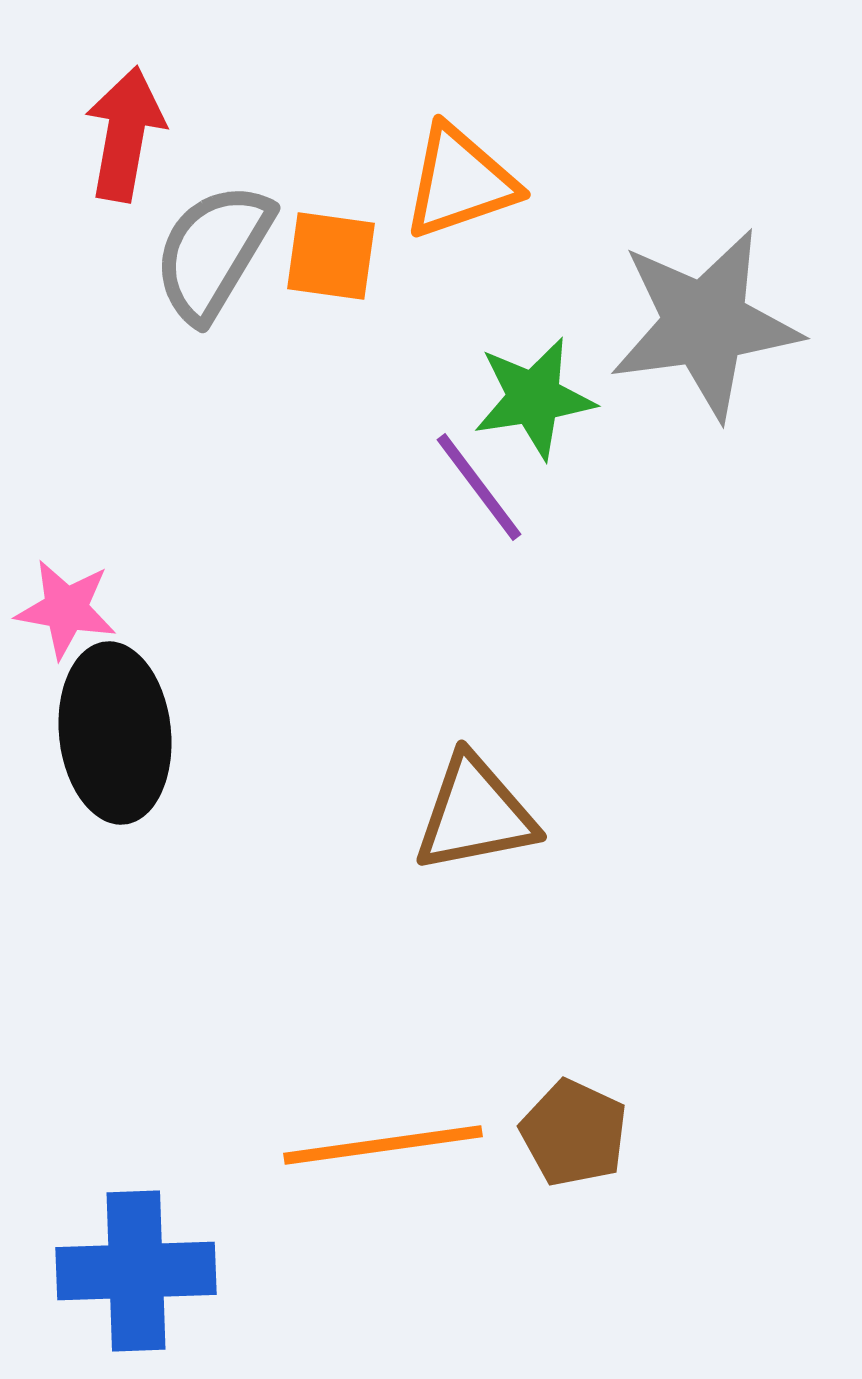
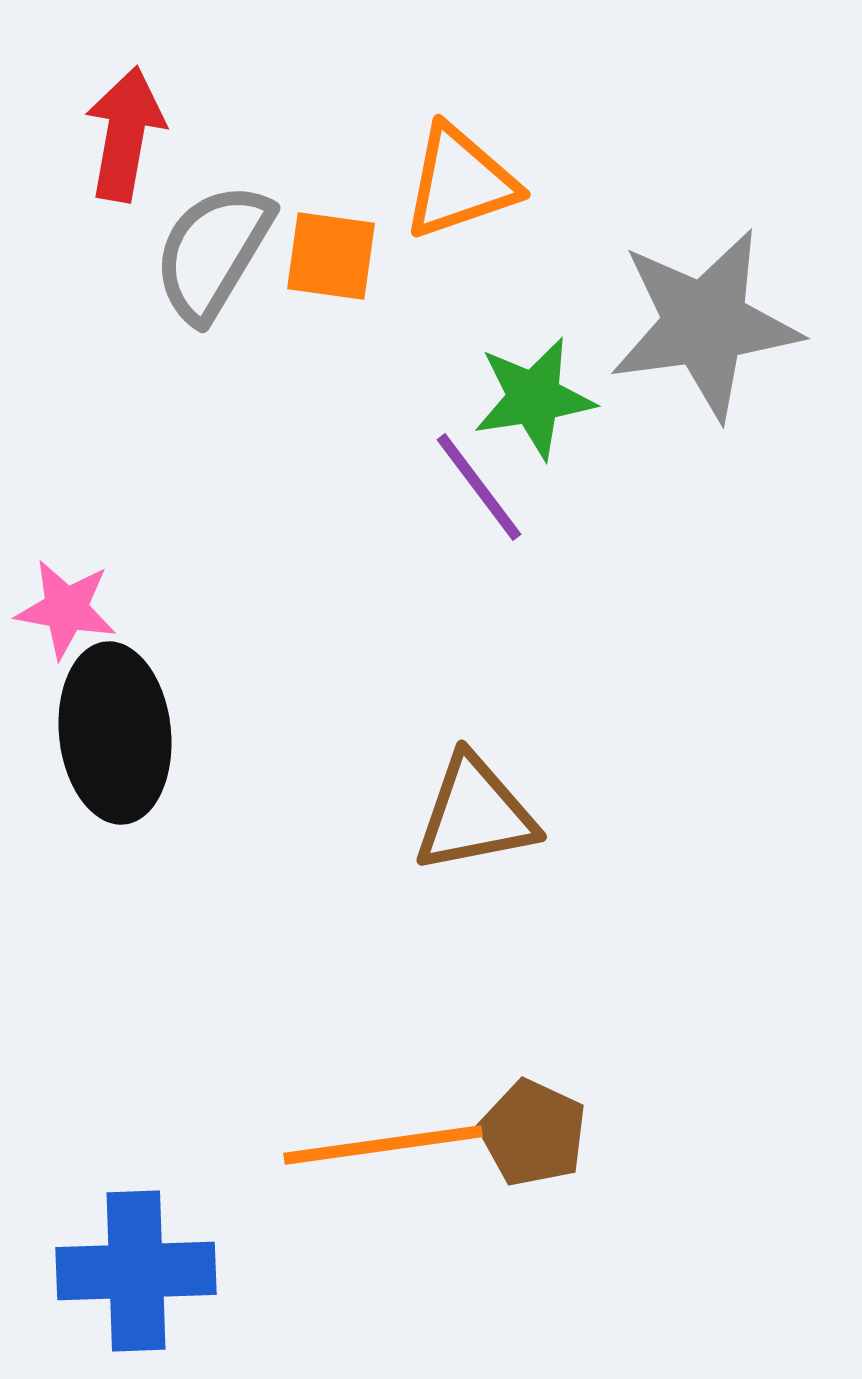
brown pentagon: moved 41 px left
